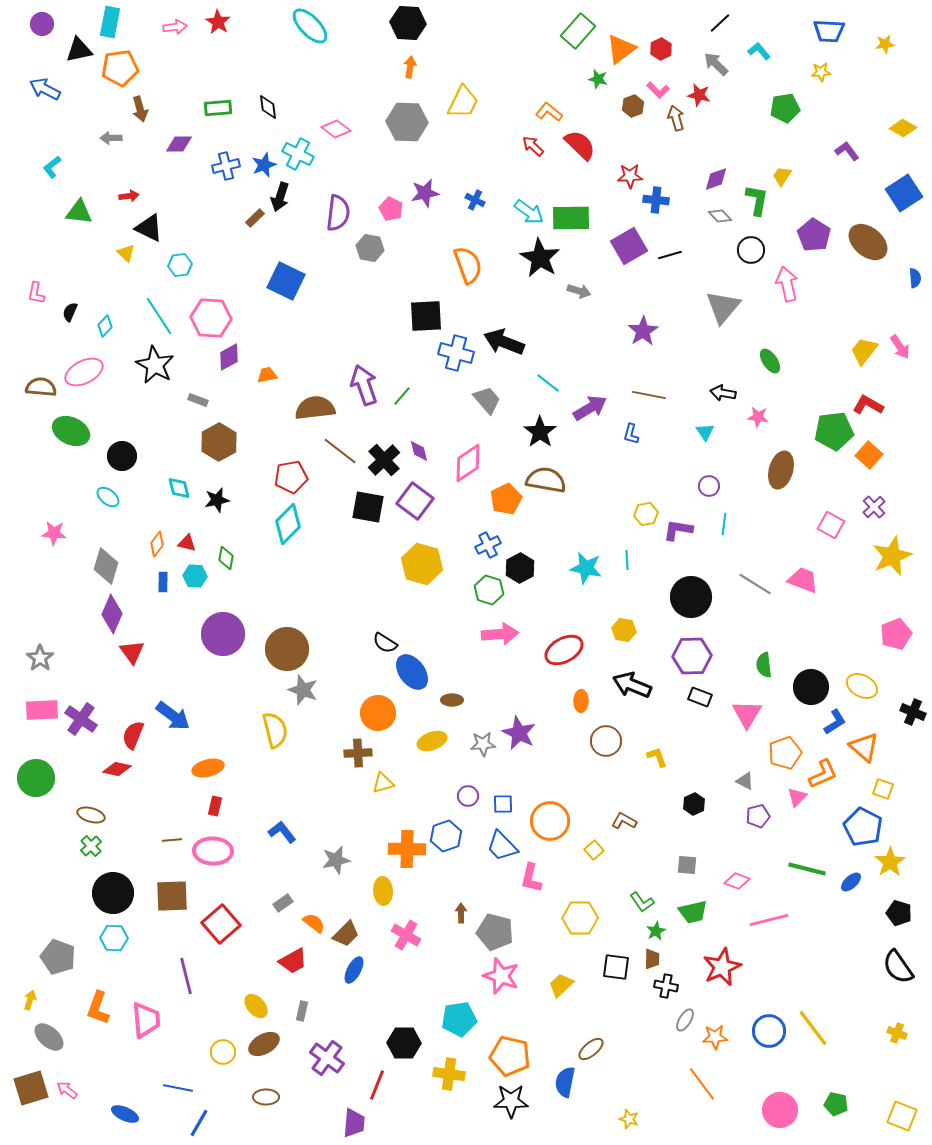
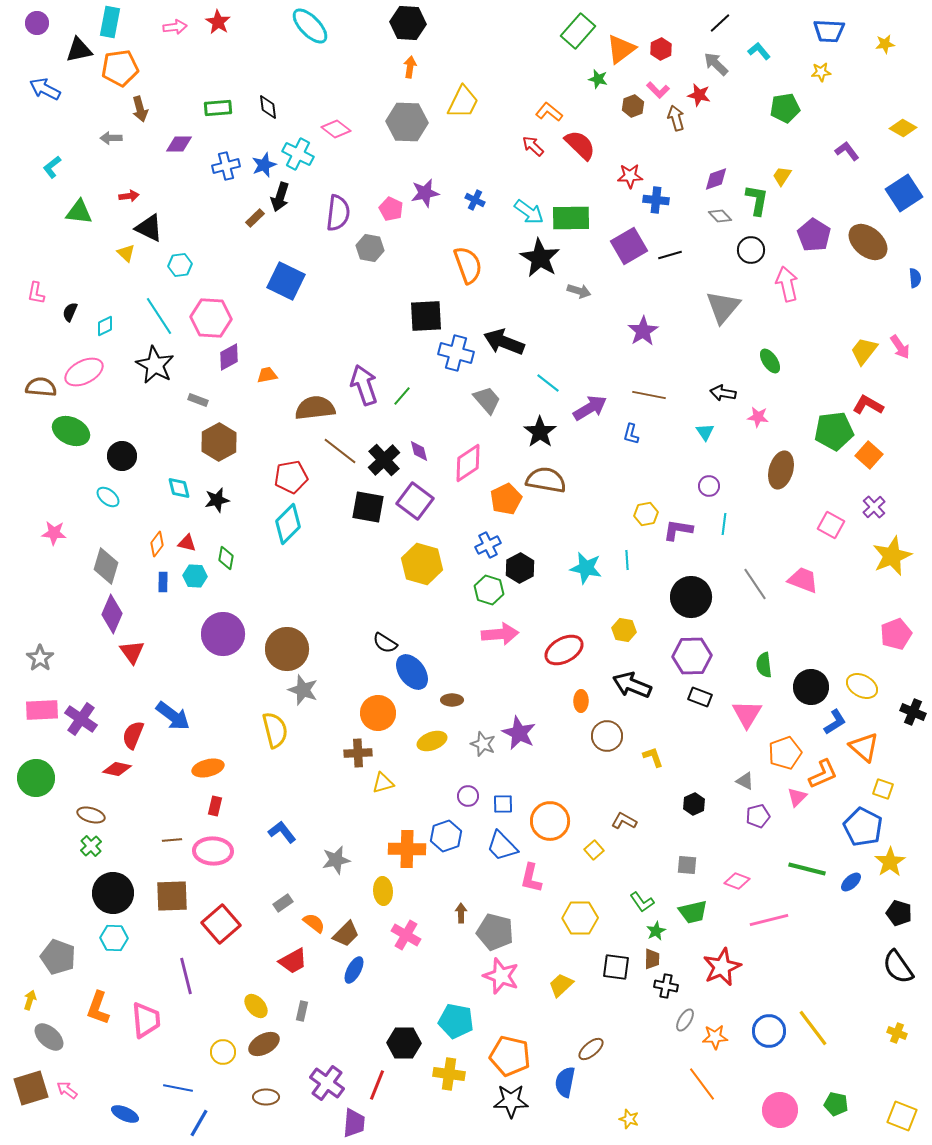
purple circle at (42, 24): moved 5 px left, 1 px up
cyan diamond at (105, 326): rotated 20 degrees clockwise
gray line at (755, 584): rotated 24 degrees clockwise
brown circle at (606, 741): moved 1 px right, 5 px up
gray star at (483, 744): rotated 25 degrees clockwise
yellow L-shape at (657, 757): moved 4 px left
cyan pentagon at (459, 1019): moved 3 px left, 2 px down; rotated 20 degrees clockwise
purple cross at (327, 1058): moved 25 px down
